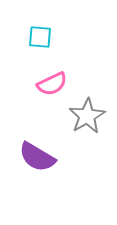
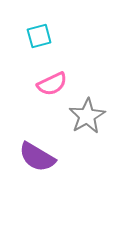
cyan square: moved 1 px left, 1 px up; rotated 20 degrees counterclockwise
